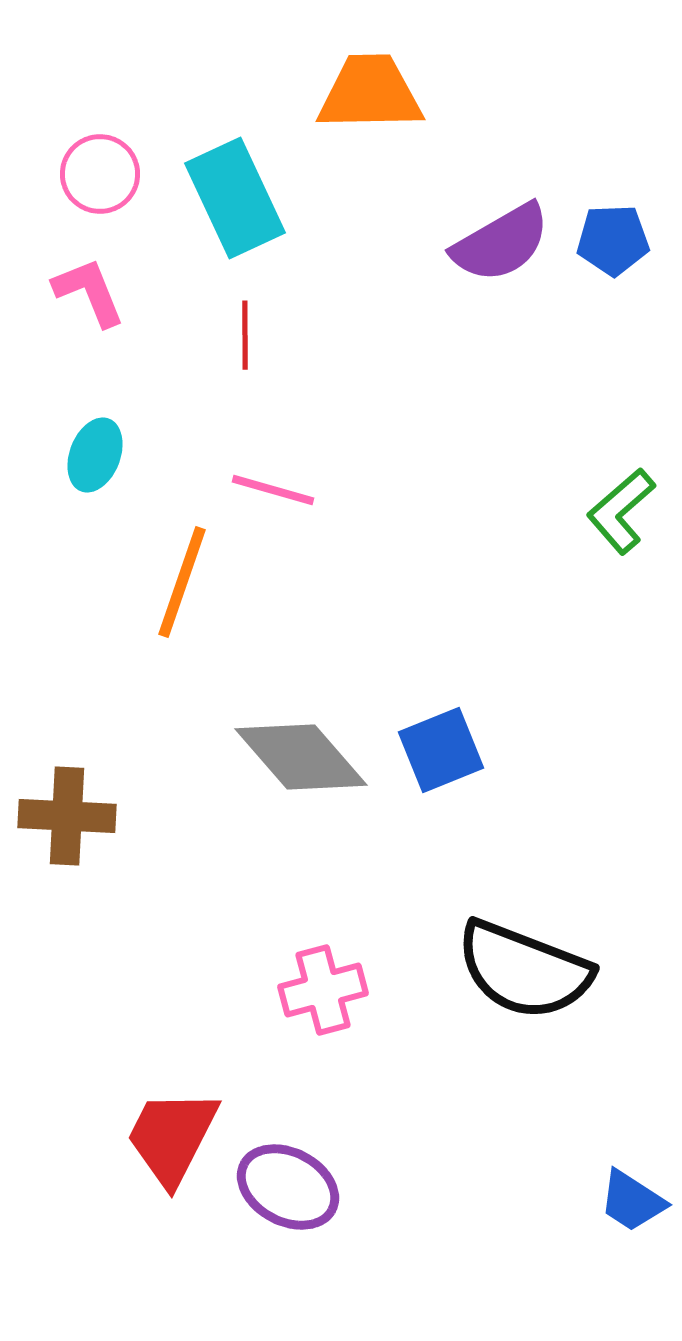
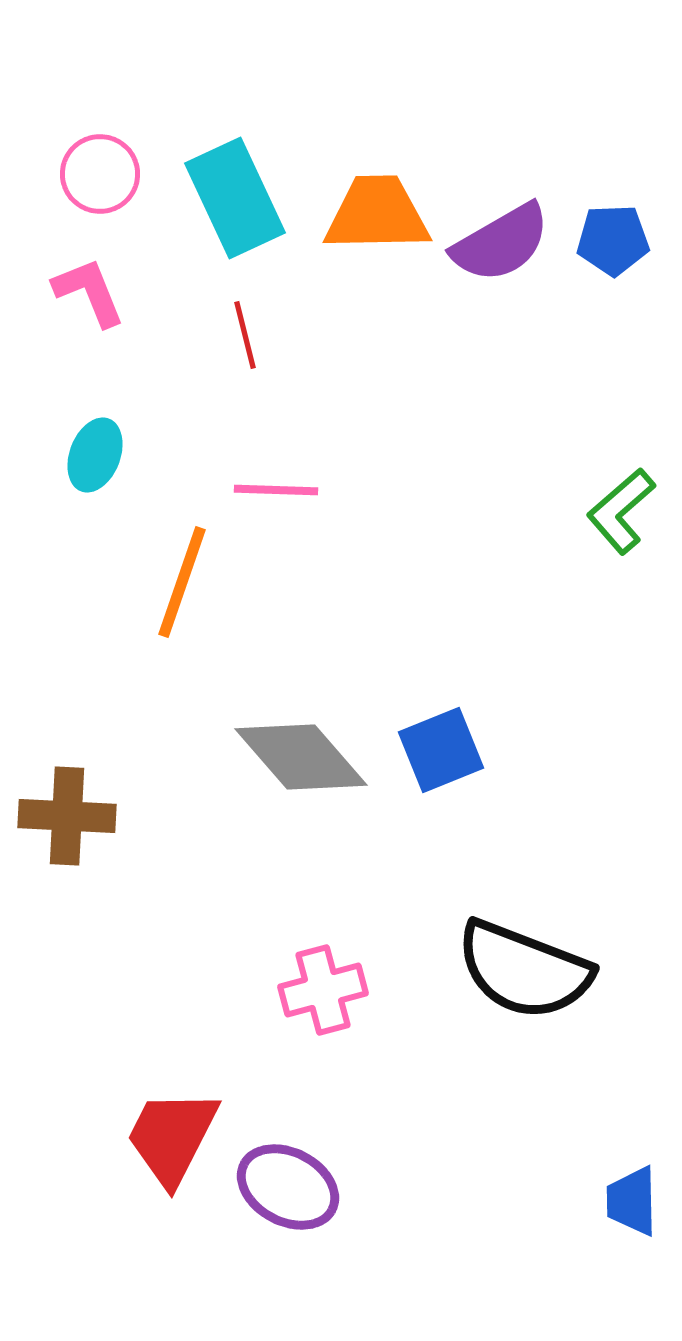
orange trapezoid: moved 7 px right, 121 px down
red line: rotated 14 degrees counterclockwise
pink line: moved 3 px right; rotated 14 degrees counterclockwise
blue trapezoid: rotated 56 degrees clockwise
